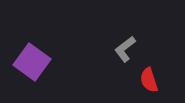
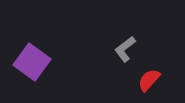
red semicircle: rotated 60 degrees clockwise
